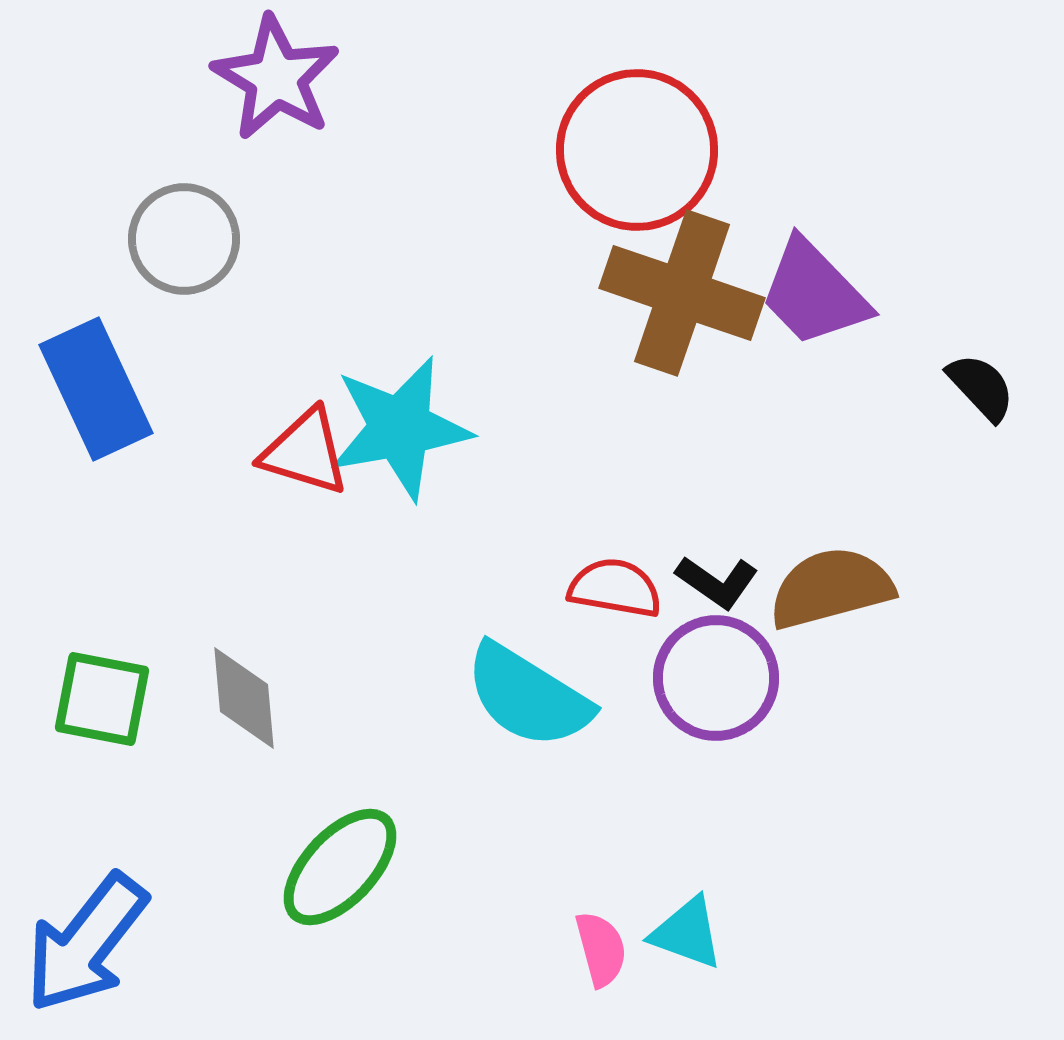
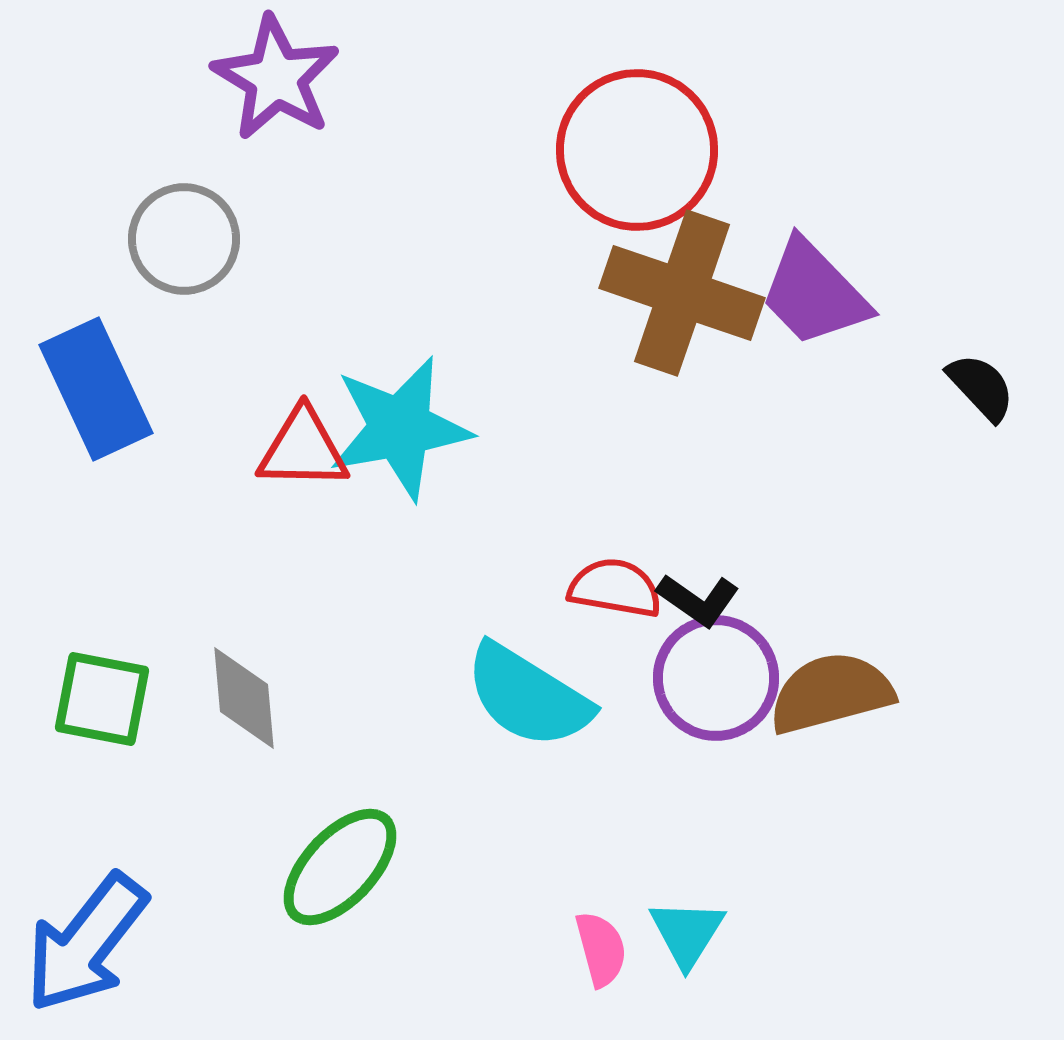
red triangle: moved 2 px left, 3 px up; rotated 16 degrees counterclockwise
black L-shape: moved 19 px left, 18 px down
brown semicircle: moved 105 px down
cyan triangle: rotated 42 degrees clockwise
